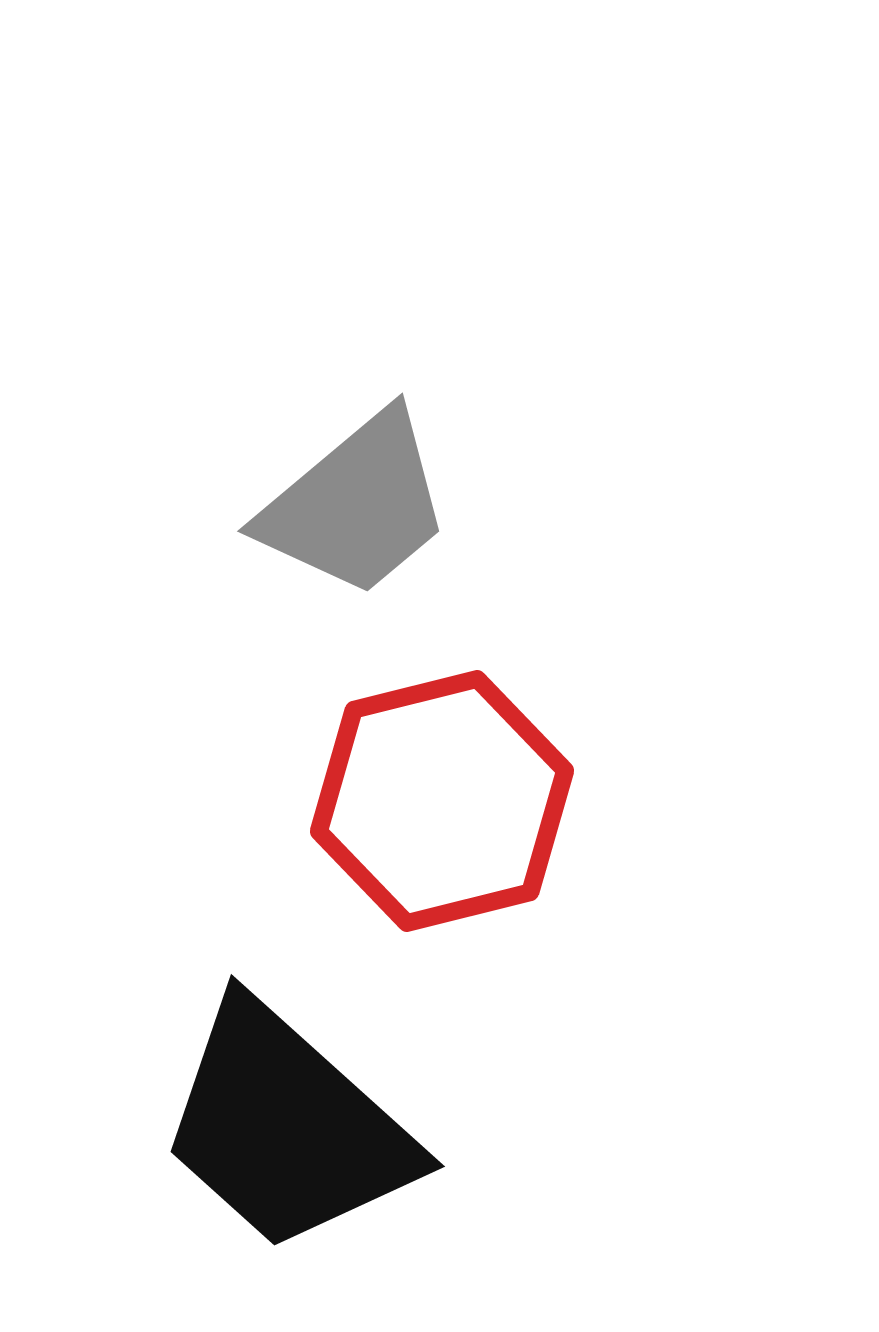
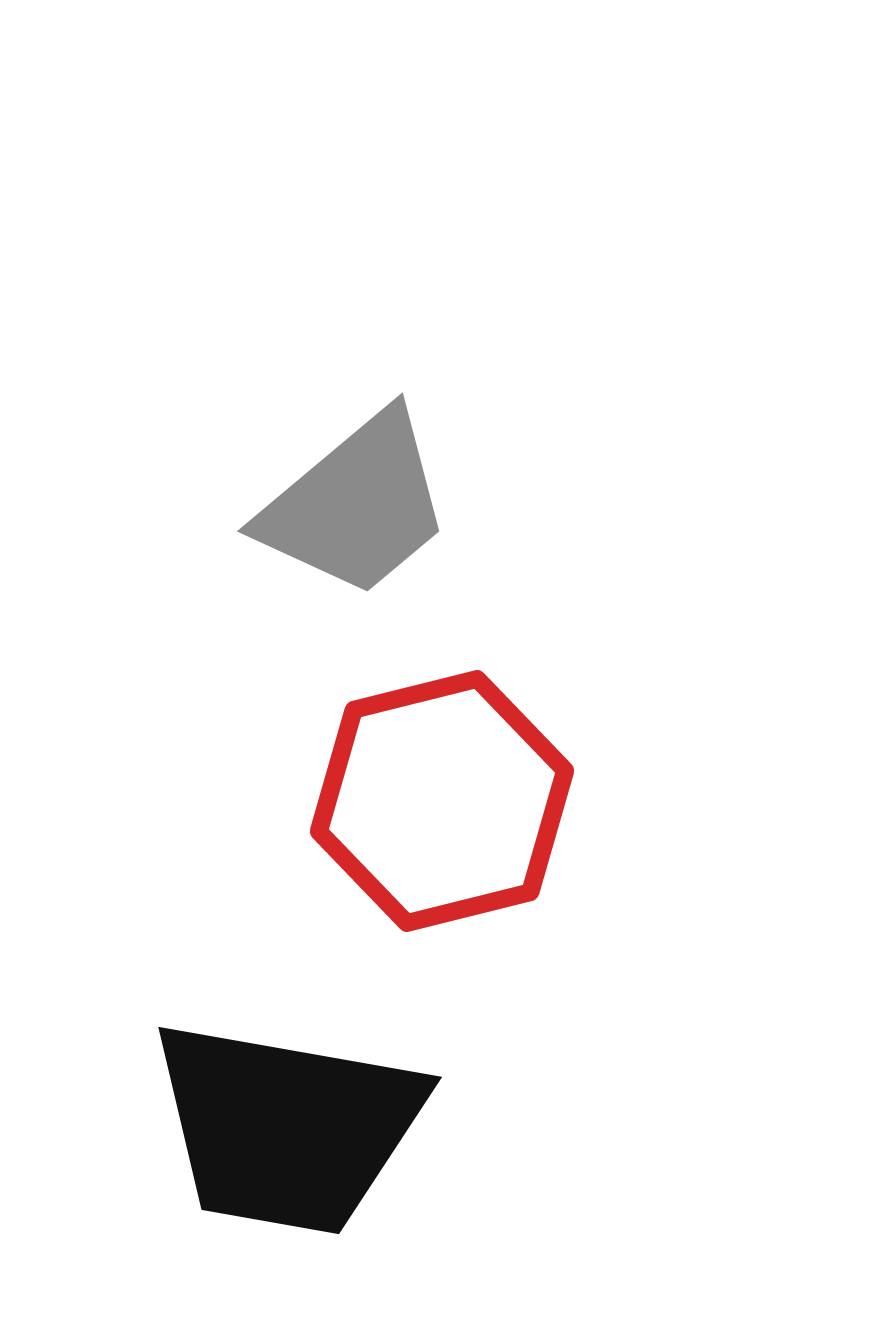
black trapezoid: rotated 32 degrees counterclockwise
